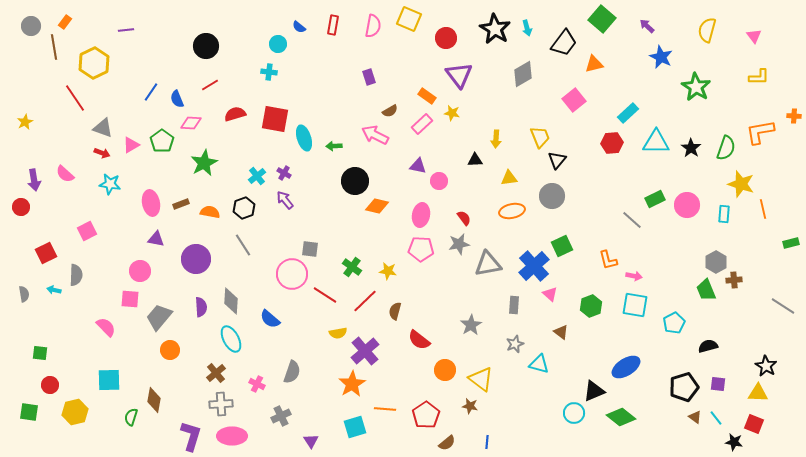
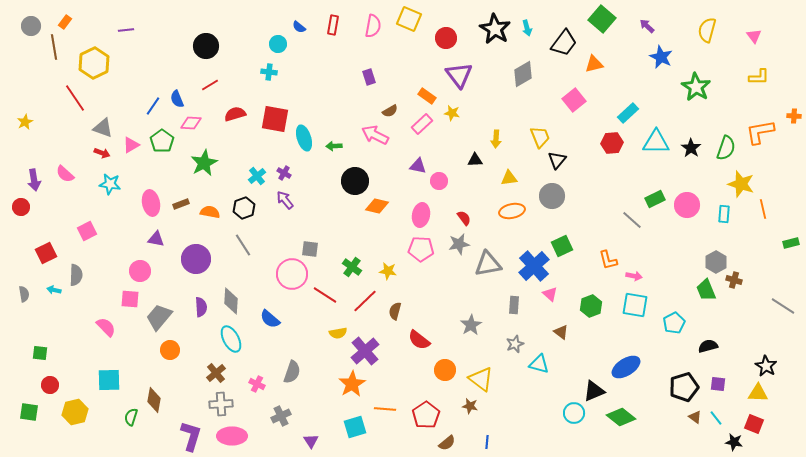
blue line at (151, 92): moved 2 px right, 14 px down
brown cross at (734, 280): rotated 21 degrees clockwise
